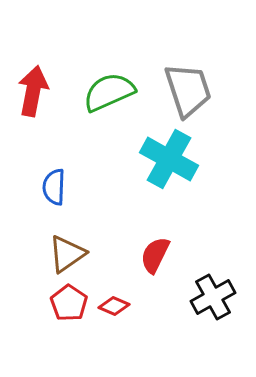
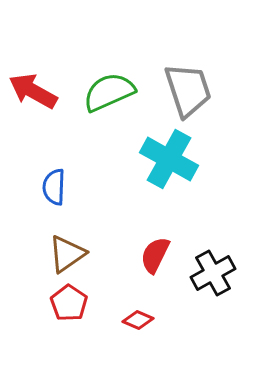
red arrow: rotated 72 degrees counterclockwise
black cross: moved 24 px up
red diamond: moved 24 px right, 14 px down
